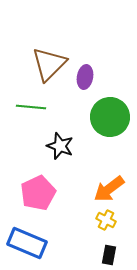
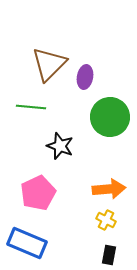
orange arrow: rotated 148 degrees counterclockwise
